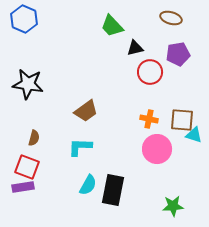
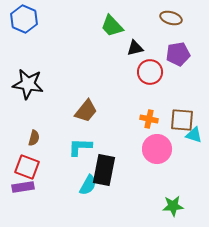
brown trapezoid: rotated 15 degrees counterclockwise
black rectangle: moved 9 px left, 20 px up
